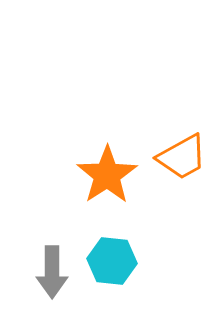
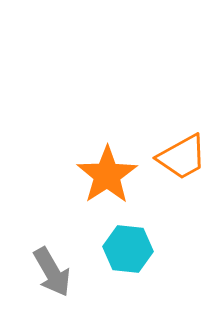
cyan hexagon: moved 16 px right, 12 px up
gray arrow: rotated 30 degrees counterclockwise
